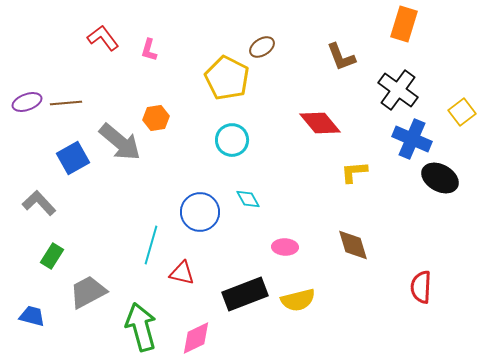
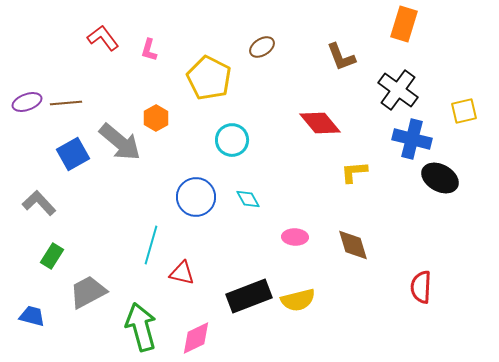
yellow pentagon: moved 18 px left
yellow square: moved 2 px right, 1 px up; rotated 24 degrees clockwise
orange hexagon: rotated 20 degrees counterclockwise
blue cross: rotated 9 degrees counterclockwise
blue square: moved 4 px up
blue circle: moved 4 px left, 15 px up
pink ellipse: moved 10 px right, 10 px up
black rectangle: moved 4 px right, 2 px down
